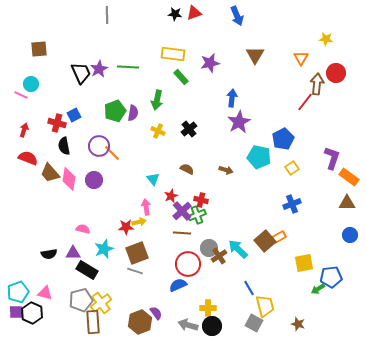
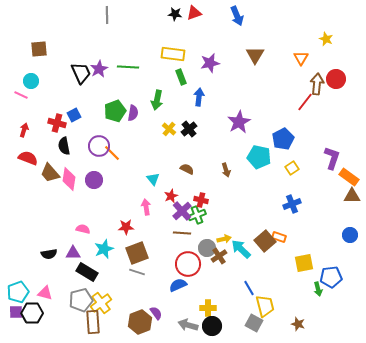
yellow star at (326, 39): rotated 16 degrees clockwise
red circle at (336, 73): moved 6 px down
green rectangle at (181, 77): rotated 21 degrees clockwise
cyan circle at (31, 84): moved 3 px up
blue arrow at (232, 98): moved 33 px left, 1 px up
yellow cross at (158, 131): moved 11 px right, 2 px up; rotated 16 degrees clockwise
brown arrow at (226, 170): rotated 56 degrees clockwise
brown triangle at (347, 203): moved 5 px right, 7 px up
yellow arrow at (139, 222): moved 85 px right, 17 px down
orange rectangle at (279, 237): rotated 48 degrees clockwise
gray circle at (209, 248): moved 2 px left
cyan arrow at (238, 249): moved 3 px right
black rectangle at (87, 270): moved 2 px down
gray line at (135, 271): moved 2 px right, 1 px down
green arrow at (318, 289): rotated 72 degrees counterclockwise
black hexagon at (32, 313): rotated 25 degrees counterclockwise
